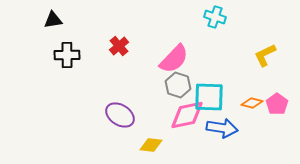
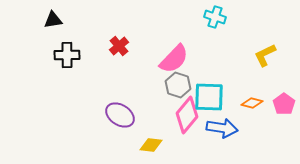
pink pentagon: moved 7 px right
pink diamond: rotated 39 degrees counterclockwise
